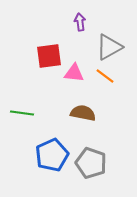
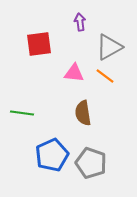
red square: moved 10 px left, 12 px up
brown semicircle: rotated 110 degrees counterclockwise
